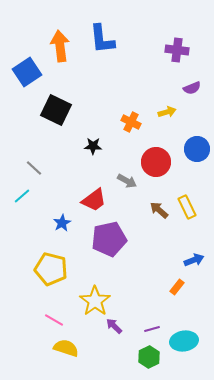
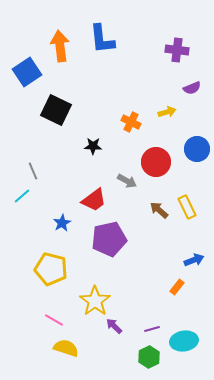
gray line: moved 1 px left, 3 px down; rotated 24 degrees clockwise
